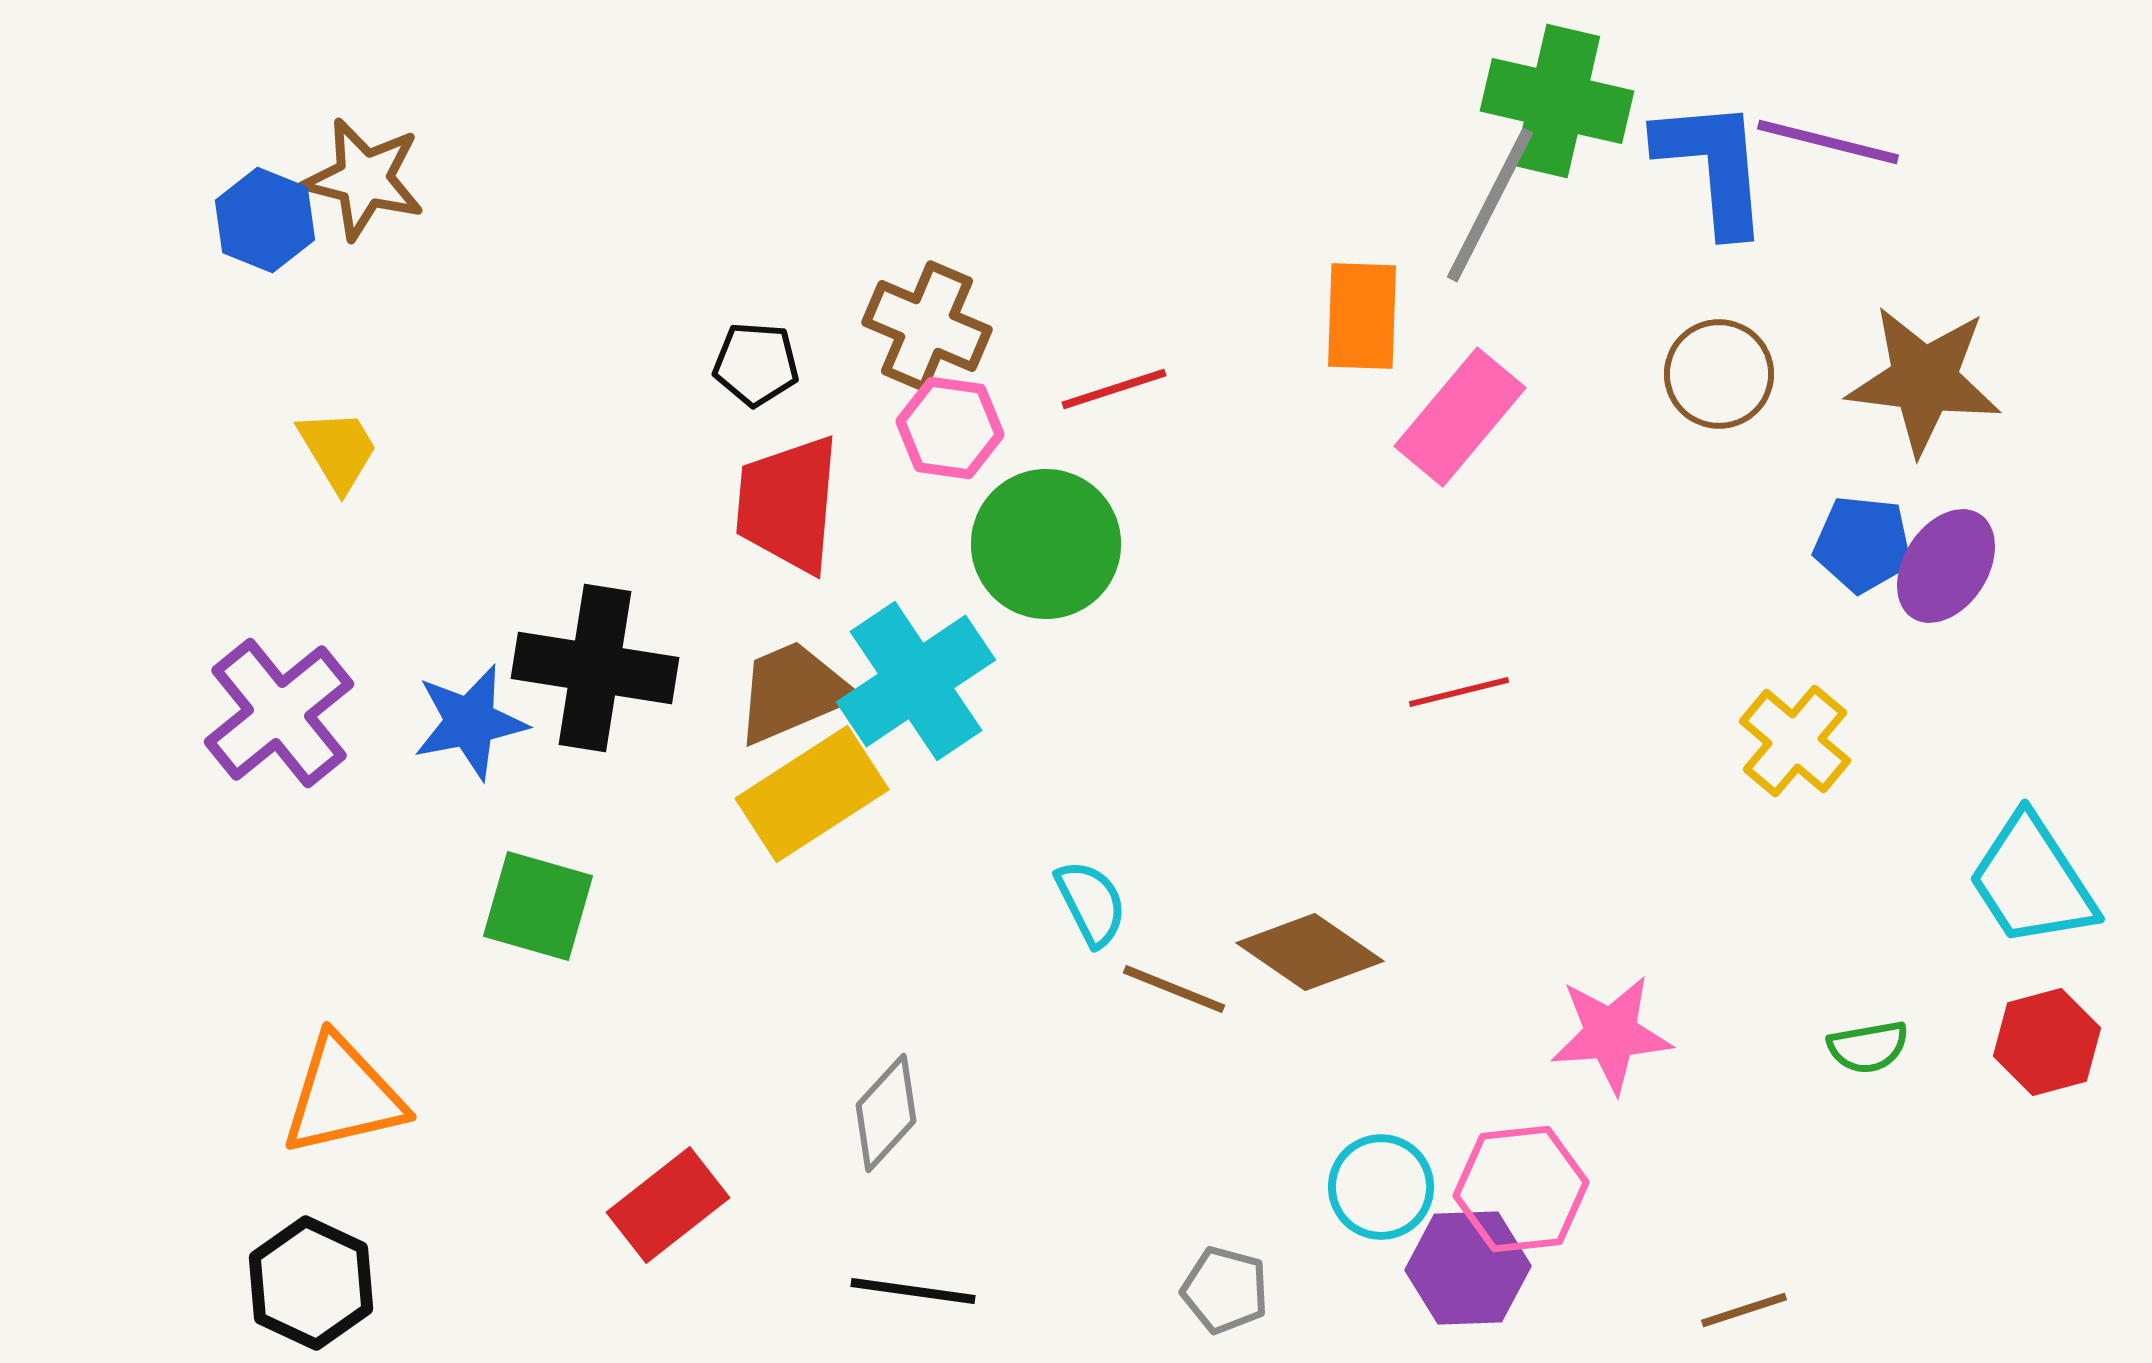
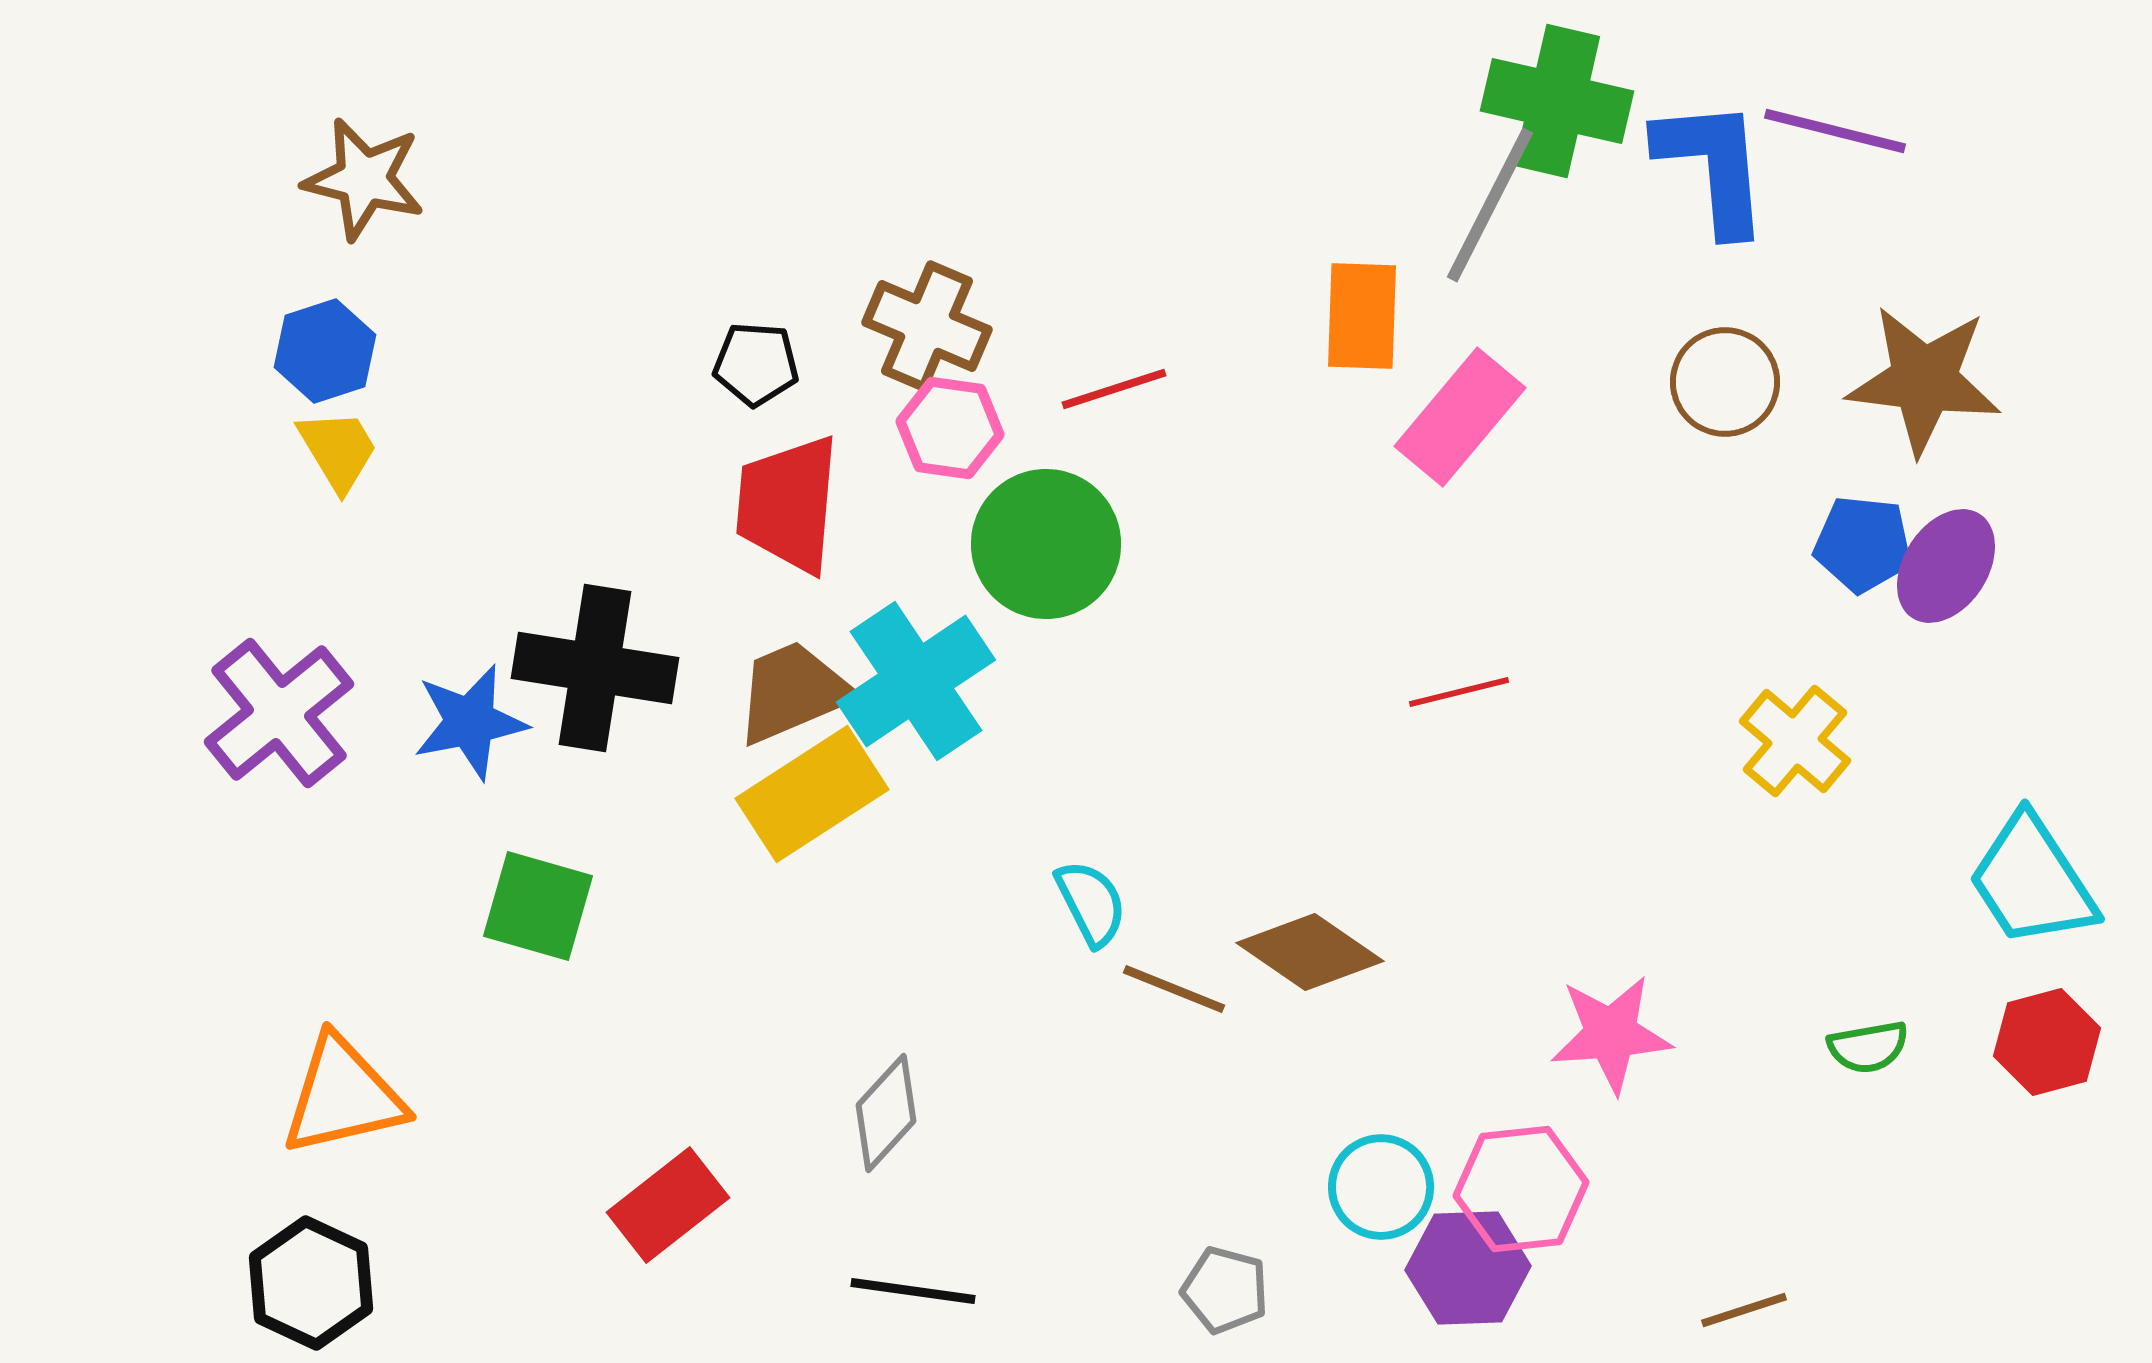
purple line at (1828, 142): moved 7 px right, 11 px up
blue hexagon at (265, 220): moved 60 px right, 131 px down; rotated 20 degrees clockwise
brown circle at (1719, 374): moved 6 px right, 8 px down
